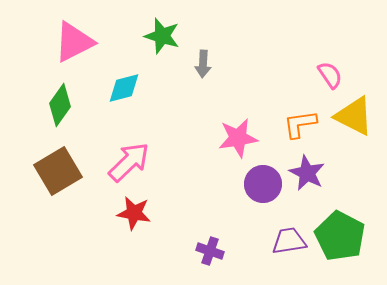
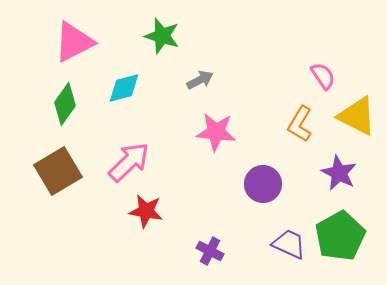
gray arrow: moved 3 px left, 16 px down; rotated 120 degrees counterclockwise
pink semicircle: moved 7 px left, 1 px down
green diamond: moved 5 px right, 1 px up
yellow triangle: moved 3 px right
orange L-shape: rotated 51 degrees counterclockwise
pink star: moved 22 px left, 6 px up; rotated 15 degrees clockwise
purple star: moved 32 px right
red star: moved 12 px right, 2 px up
green pentagon: rotated 15 degrees clockwise
purple trapezoid: moved 3 px down; rotated 33 degrees clockwise
purple cross: rotated 8 degrees clockwise
